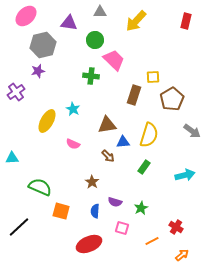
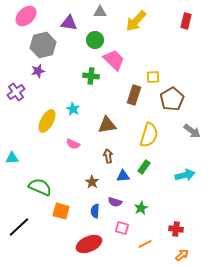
blue triangle: moved 34 px down
brown arrow: rotated 144 degrees counterclockwise
red cross: moved 2 px down; rotated 24 degrees counterclockwise
orange line: moved 7 px left, 3 px down
